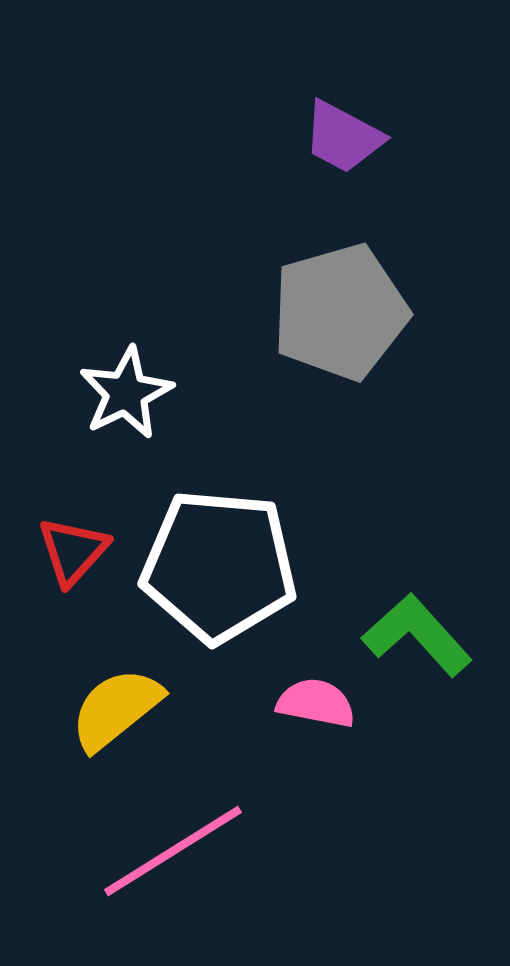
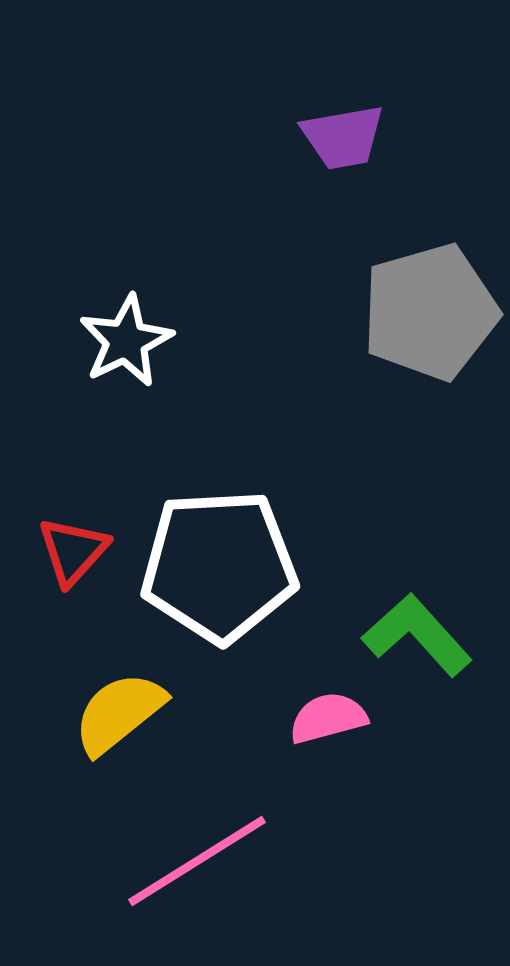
purple trapezoid: rotated 38 degrees counterclockwise
gray pentagon: moved 90 px right
white star: moved 52 px up
white pentagon: rotated 8 degrees counterclockwise
pink semicircle: moved 12 px right, 15 px down; rotated 26 degrees counterclockwise
yellow semicircle: moved 3 px right, 4 px down
pink line: moved 24 px right, 10 px down
